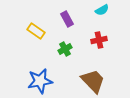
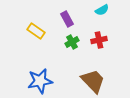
green cross: moved 7 px right, 7 px up
